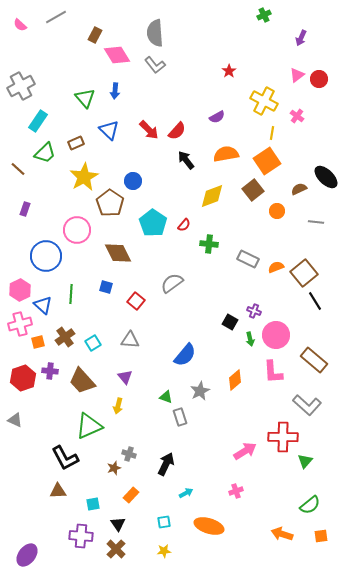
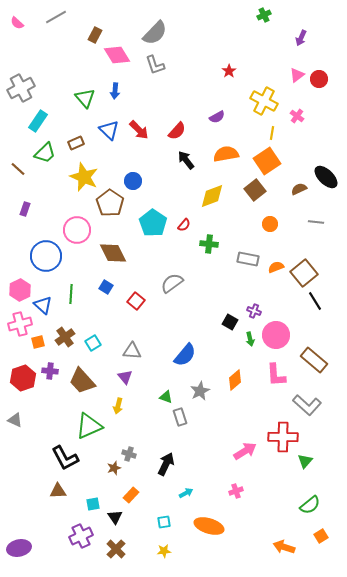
pink semicircle at (20, 25): moved 3 px left, 2 px up
gray semicircle at (155, 33): rotated 132 degrees counterclockwise
gray L-shape at (155, 65): rotated 20 degrees clockwise
gray cross at (21, 86): moved 2 px down
red arrow at (149, 130): moved 10 px left
yellow star at (84, 177): rotated 20 degrees counterclockwise
brown square at (253, 190): moved 2 px right
orange circle at (277, 211): moved 7 px left, 13 px down
brown diamond at (118, 253): moved 5 px left
gray rectangle at (248, 259): rotated 15 degrees counterclockwise
blue square at (106, 287): rotated 16 degrees clockwise
gray triangle at (130, 340): moved 2 px right, 11 px down
pink L-shape at (273, 372): moved 3 px right, 3 px down
black triangle at (118, 524): moved 3 px left, 7 px up
orange arrow at (282, 534): moved 2 px right, 13 px down
purple cross at (81, 536): rotated 30 degrees counterclockwise
orange square at (321, 536): rotated 24 degrees counterclockwise
purple ellipse at (27, 555): moved 8 px left, 7 px up; rotated 40 degrees clockwise
